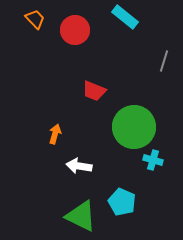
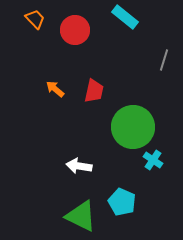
gray line: moved 1 px up
red trapezoid: rotated 100 degrees counterclockwise
green circle: moved 1 px left
orange arrow: moved 45 px up; rotated 66 degrees counterclockwise
cyan cross: rotated 18 degrees clockwise
